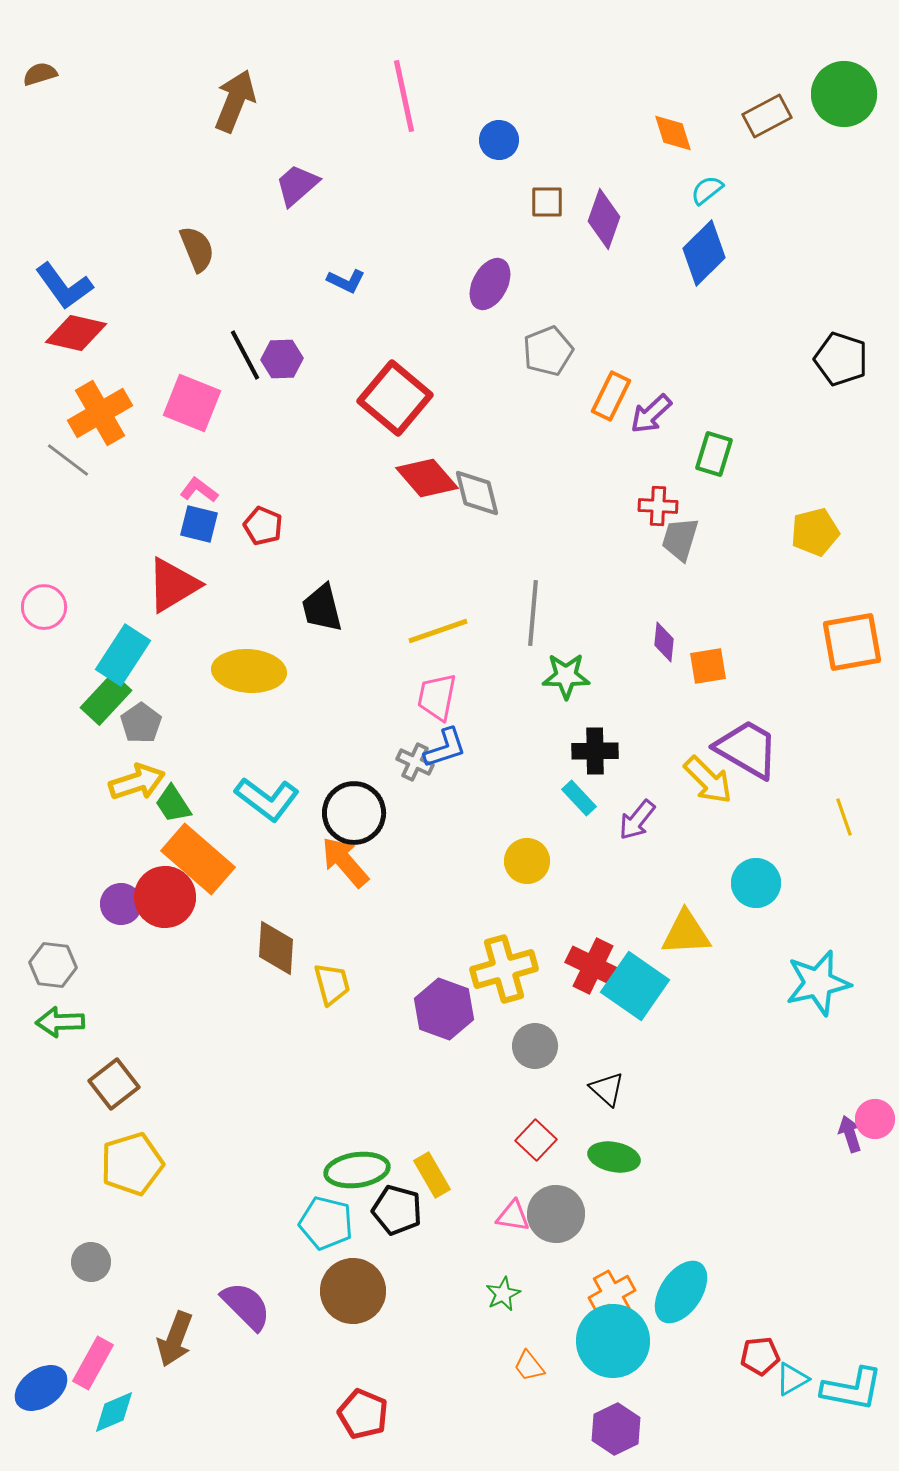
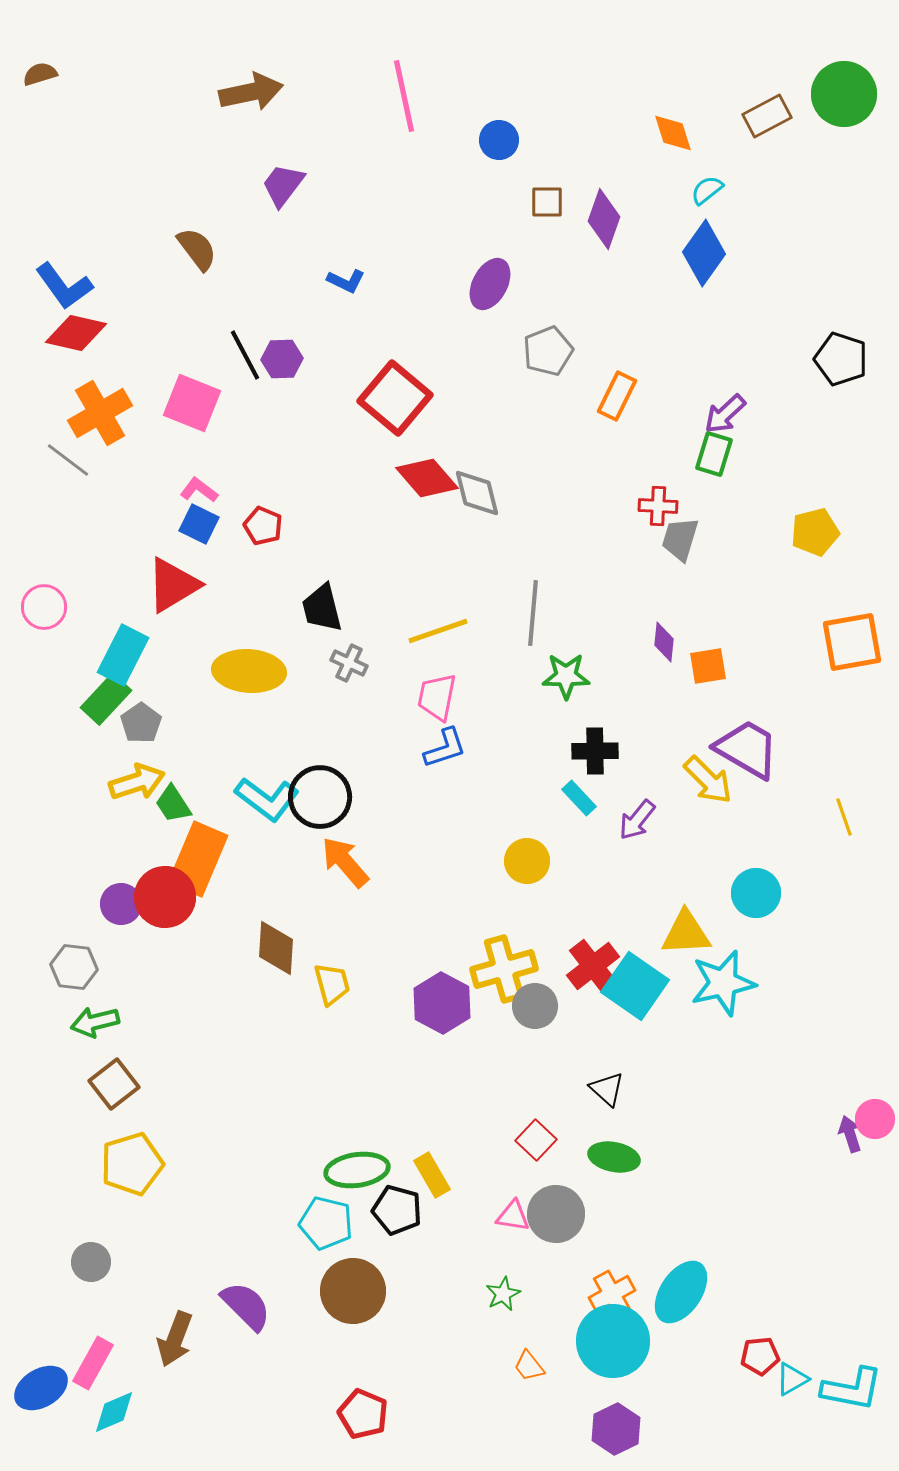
brown arrow at (235, 101): moved 16 px right, 9 px up; rotated 56 degrees clockwise
purple trapezoid at (297, 185): moved 14 px left; rotated 12 degrees counterclockwise
brown semicircle at (197, 249): rotated 15 degrees counterclockwise
blue diamond at (704, 253): rotated 10 degrees counterclockwise
orange rectangle at (611, 396): moved 6 px right
purple arrow at (651, 414): moved 74 px right
blue square at (199, 524): rotated 12 degrees clockwise
cyan rectangle at (123, 655): rotated 6 degrees counterclockwise
gray cross at (415, 762): moved 66 px left, 99 px up
black circle at (354, 813): moved 34 px left, 16 px up
orange rectangle at (198, 859): rotated 72 degrees clockwise
cyan circle at (756, 883): moved 10 px down
gray hexagon at (53, 965): moved 21 px right, 2 px down
red cross at (593, 966): rotated 26 degrees clockwise
cyan star at (818, 983): moved 95 px left
purple hexagon at (444, 1009): moved 2 px left, 6 px up; rotated 8 degrees clockwise
green arrow at (60, 1022): moved 35 px right; rotated 12 degrees counterclockwise
gray circle at (535, 1046): moved 40 px up
blue ellipse at (41, 1388): rotated 4 degrees clockwise
